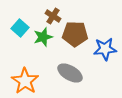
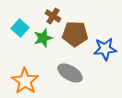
green star: moved 1 px down
